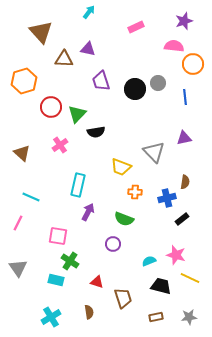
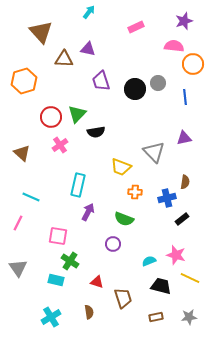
red circle at (51, 107): moved 10 px down
